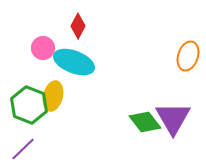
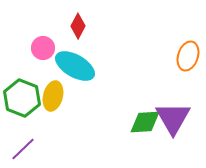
cyan ellipse: moved 1 px right, 4 px down; rotated 9 degrees clockwise
green hexagon: moved 7 px left, 7 px up
green diamond: rotated 56 degrees counterclockwise
